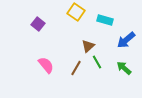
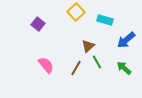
yellow square: rotated 12 degrees clockwise
